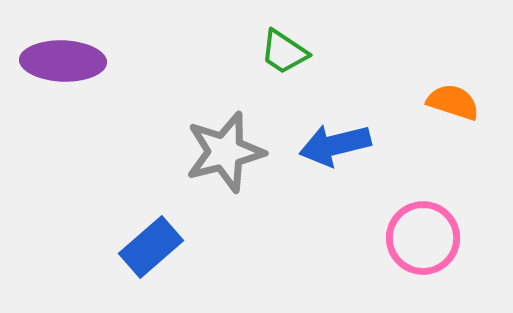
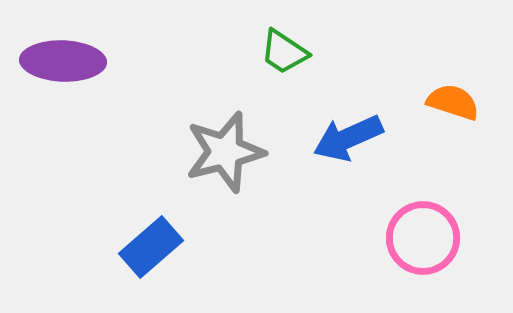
blue arrow: moved 13 px right, 7 px up; rotated 10 degrees counterclockwise
